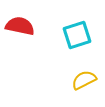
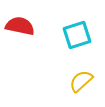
yellow semicircle: moved 3 px left, 1 px down; rotated 15 degrees counterclockwise
